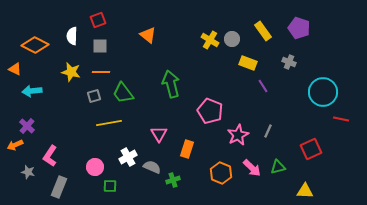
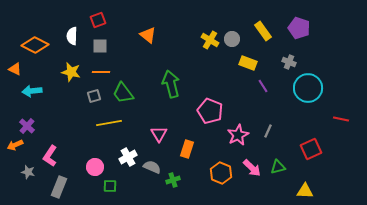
cyan circle at (323, 92): moved 15 px left, 4 px up
